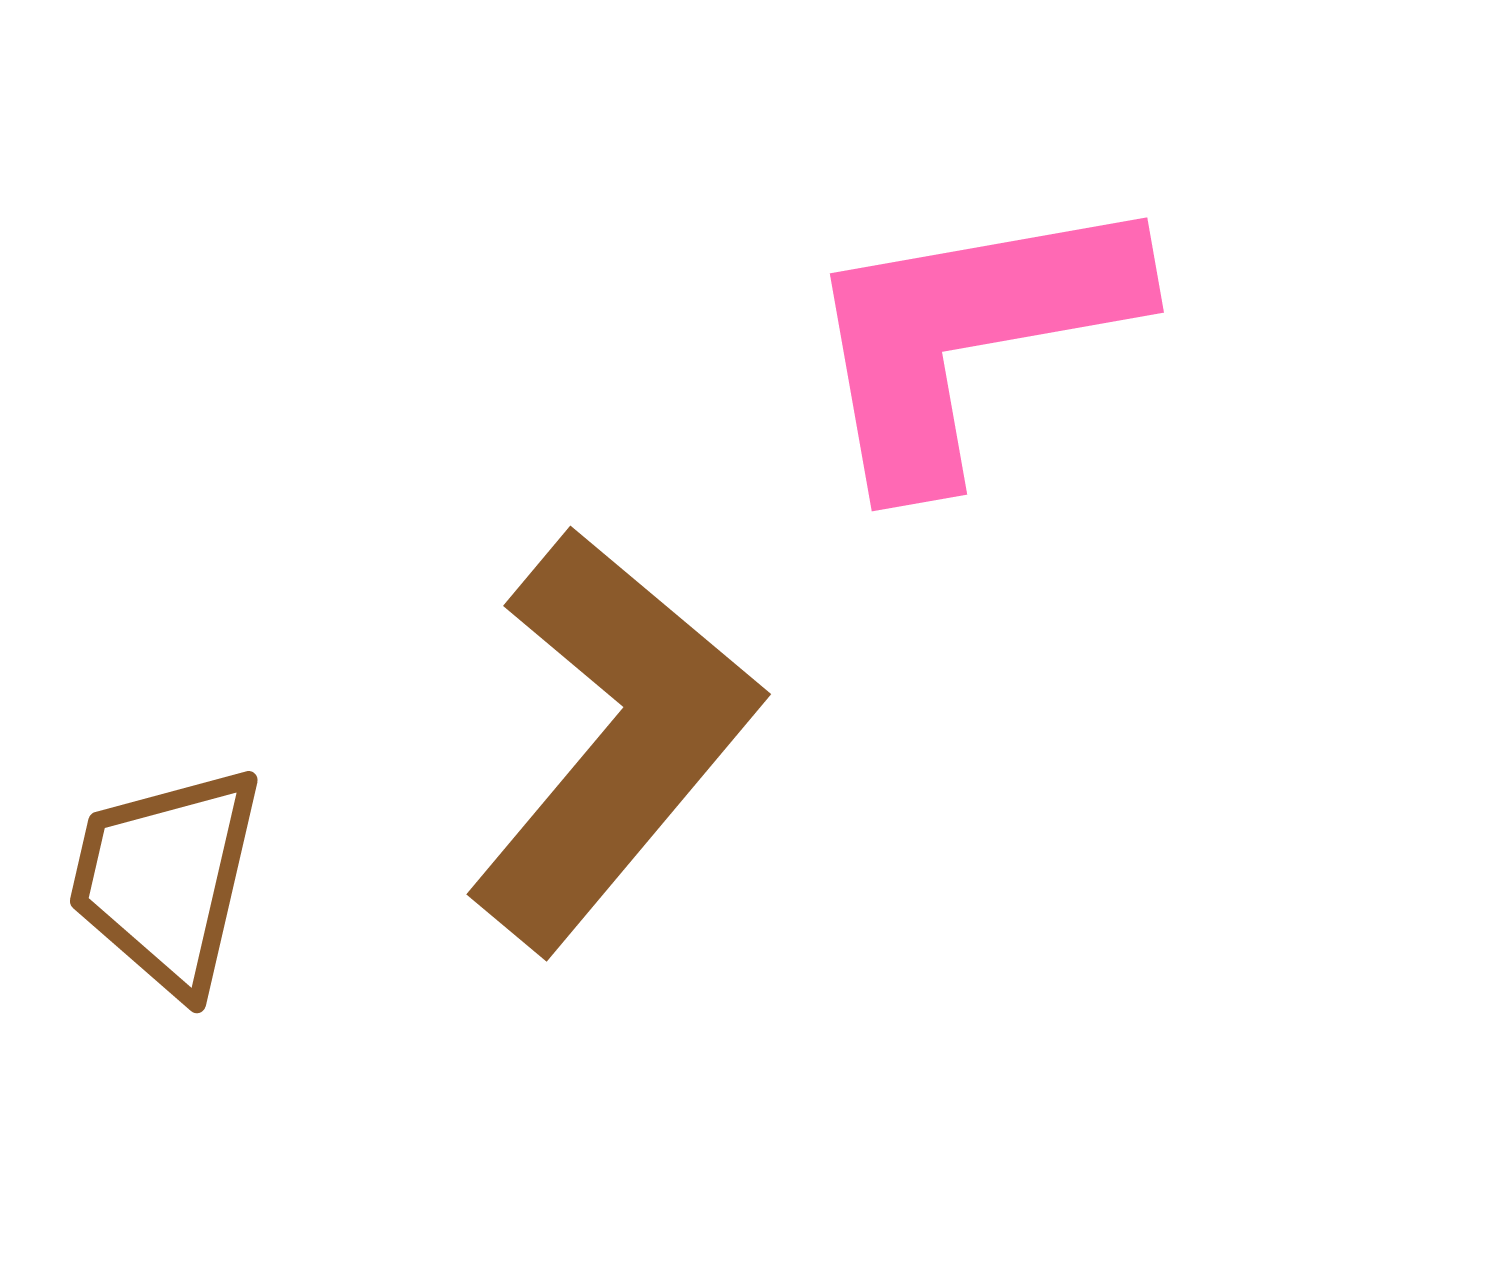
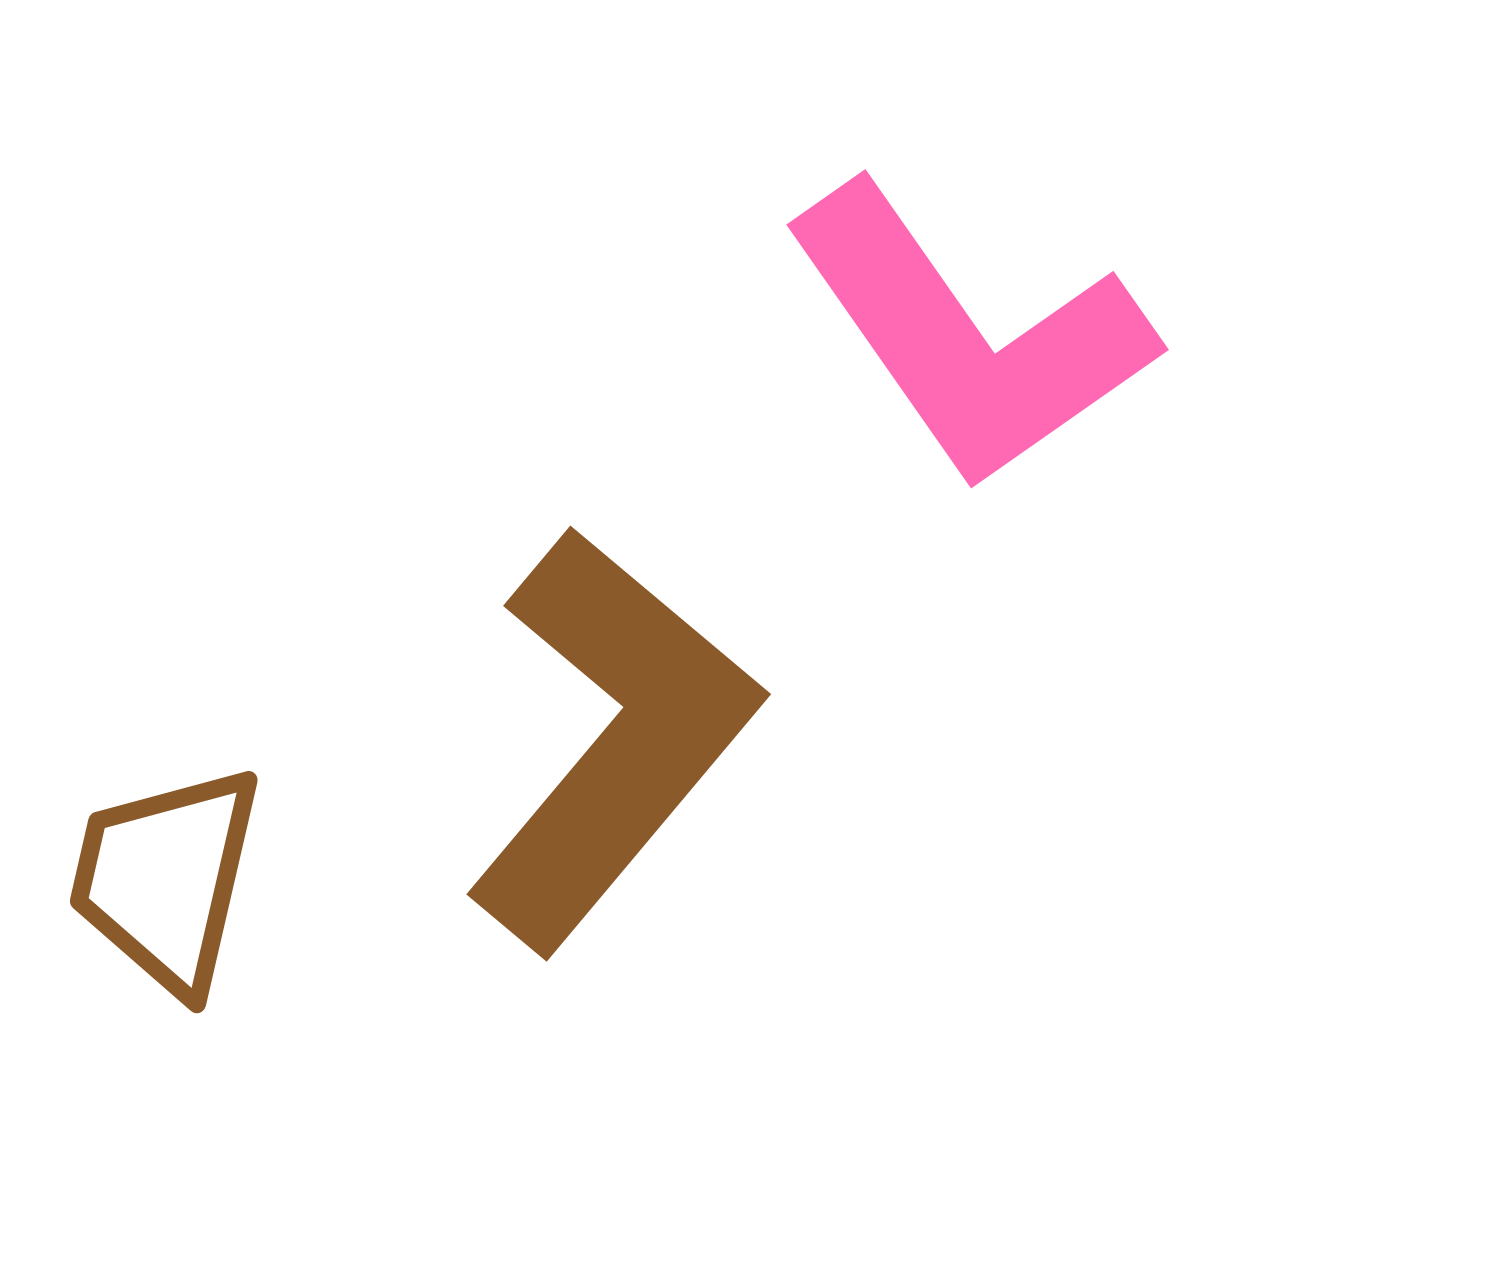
pink L-shape: rotated 115 degrees counterclockwise
